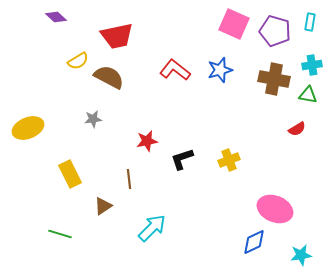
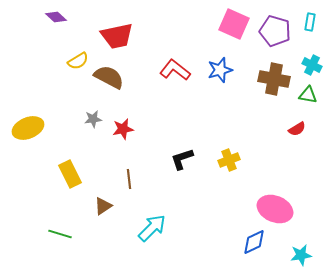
cyan cross: rotated 36 degrees clockwise
red star: moved 24 px left, 12 px up
